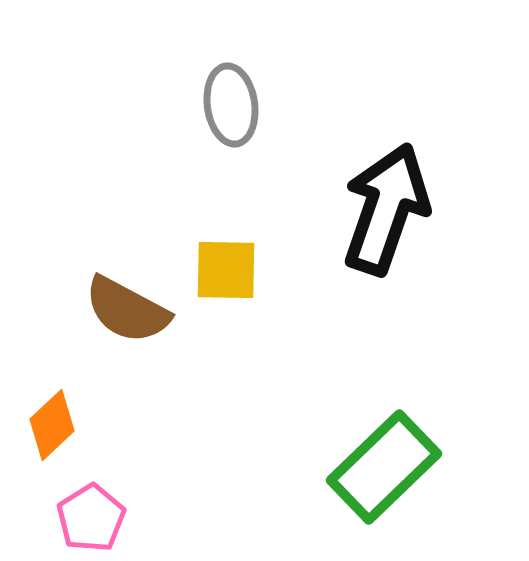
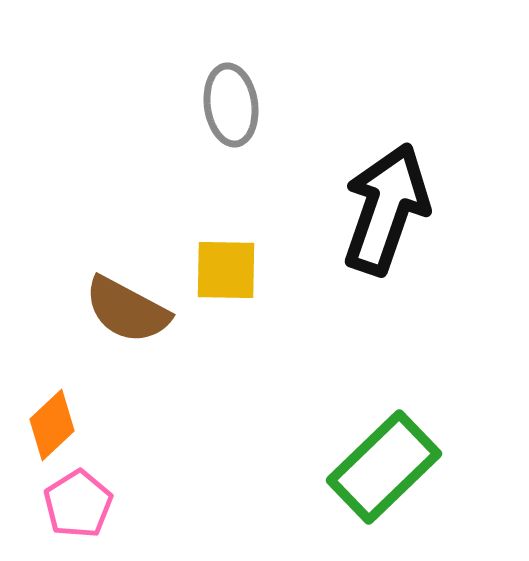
pink pentagon: moved 13 px left, 14 px up
